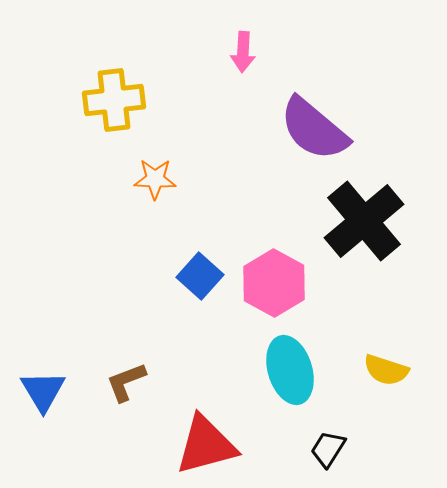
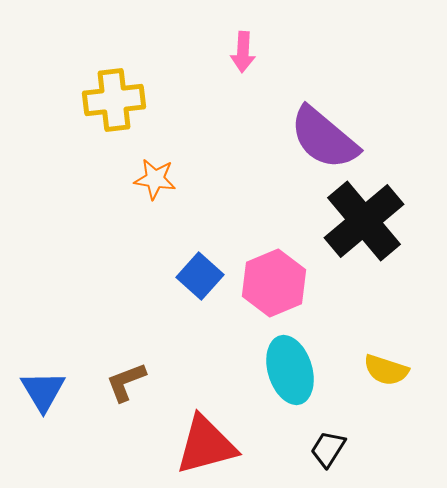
purple semicircle: moved 10 px right, 9 px down
orange star: rotated 6 degrees clockwise
pink hexagon: rotated 8 degrees clockwise
